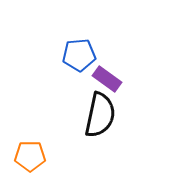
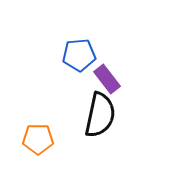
purple rectangle: rotated 16 degrees clockwise
orange pentagon: moved 8 px right, 17 px up
